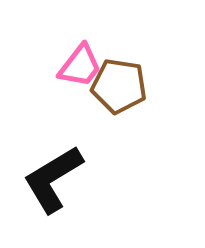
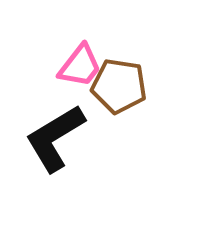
black L-shape: moved 2 px right, 41 px up
